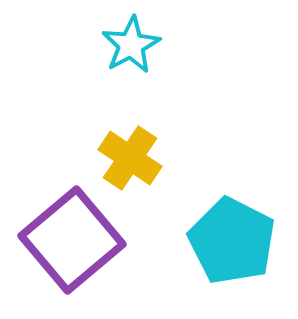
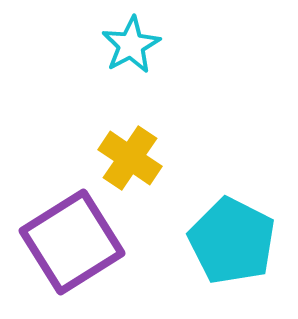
purple square: moved 2 px down; rotated 8 degrees clockwise
